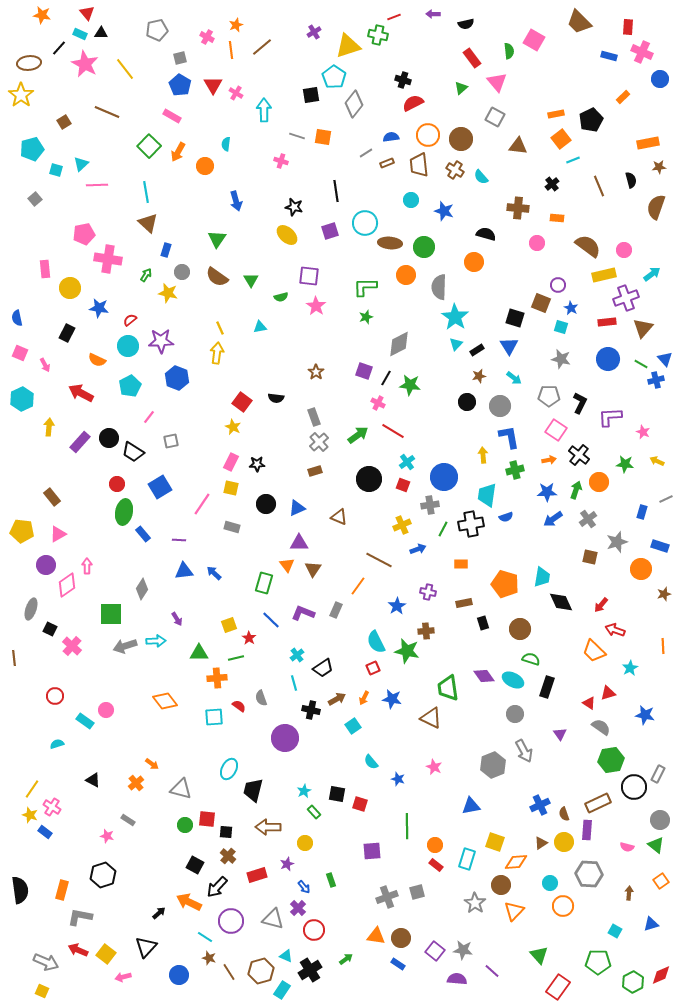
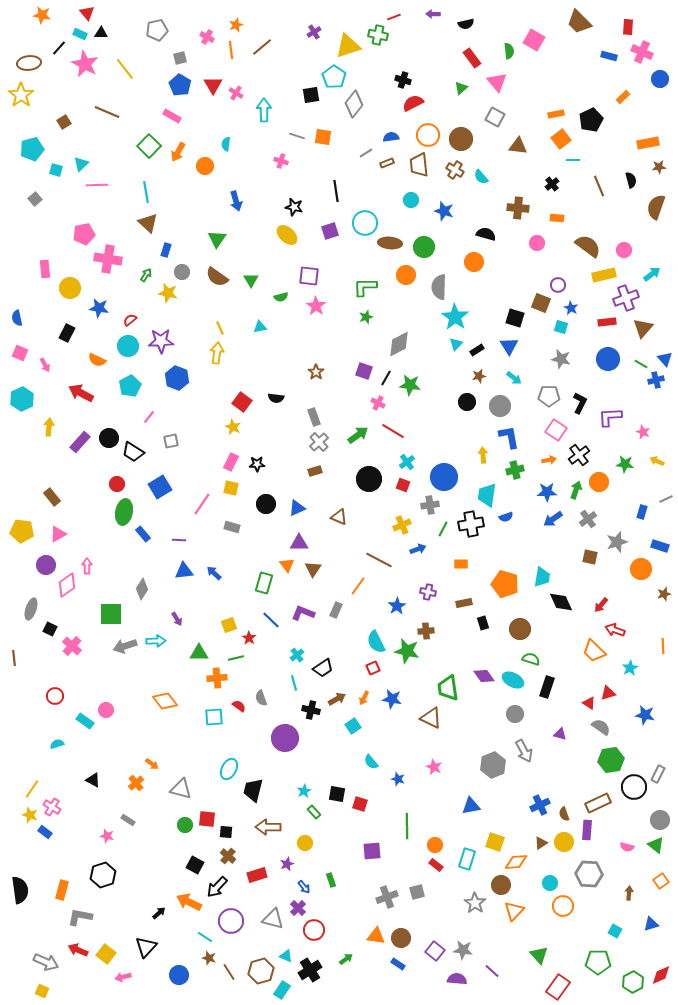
cyan line at (573, 160): rotated 24 degrees clockwise
black cross at (579, 455): rotated 15 degrees clockwise
purple triangle at (560, 734): rotated 40 degrees counterclockwise
